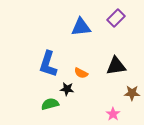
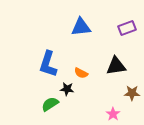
purple rectangle: moved 11 px right, 10 px down; rotated 24 degrees clockwise
green semicircle: rotated 18 degrees counterclockwise
